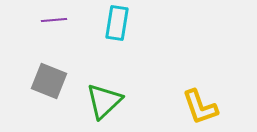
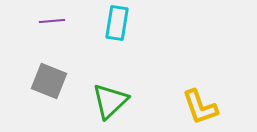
purple line: moved 2 px left, 1 px down
green triangle: moved 6 px right
